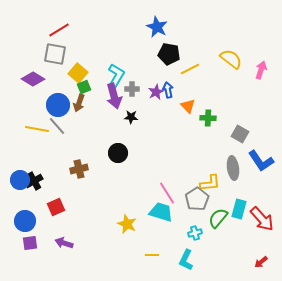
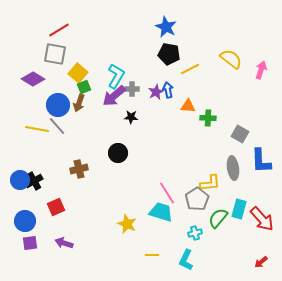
blue star at (157, 27): moved 9 px right
purple arrow at (114, 96): rotated 65 degrees clockwise
orange triangle at (188, 106): rotated 42 degrees counterclockwise
blue L-shape at (261, 161): rotated 32 degrees clockwise
